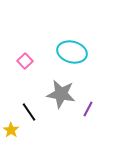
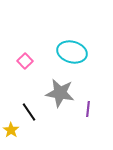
gray star: moved 1 px left, 1 px up
purple line: rotated 21 degrees counterclockwise
